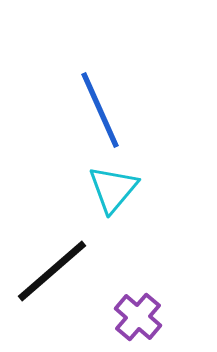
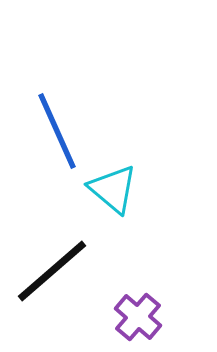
blue line: moved 43 px left, 21 px down
cyan triangle: rotated 30 degrees counterclockwise
